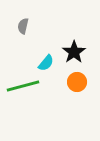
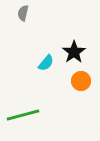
gray semicircle: moved 13 px up
orange circle: moved 4 px right, 1 px up
green line: moved 29 px down
